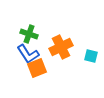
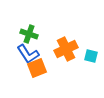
orange cross: moved 5 px right, 2 px down
